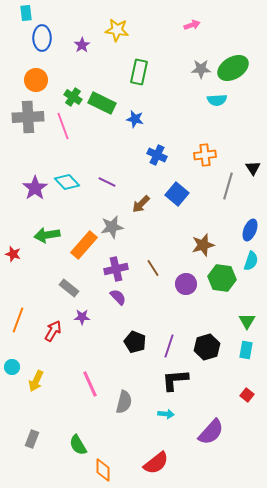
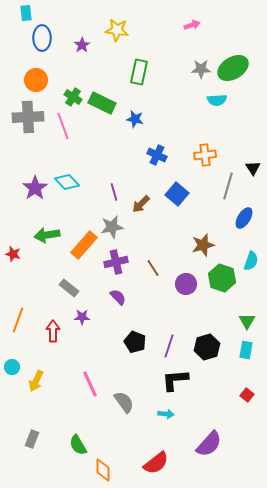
purple line at (107, 182): moved 7 px right, 10 px down; rotated 48 degrees clockwise
blue ellipse at (250, 230): moved 6 px left, 12 px up; rotated 10 degrees clockwise
purple cross at (116, 269): moved 7 px up
green hexagon at (222, 278): rotated 12 degrees clockwise
red arrow at (53, 331): rotated 30 degrees counterclockwise
gray semicircle at (124, 402): rotated 50 degrees counterclockwise
purple semicircle at (211, 432): moved 2 px left, 12 px down
